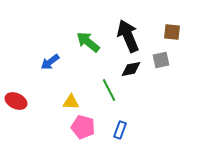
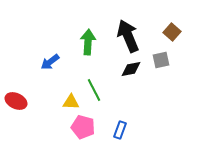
brown square: rotated 36 degrees clockwise
green arrow: rotated 55 degrees clockwise
green line: moved 15 px left
